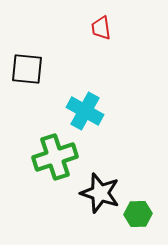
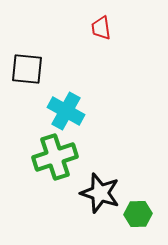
cyan cross: moved 19 px left
